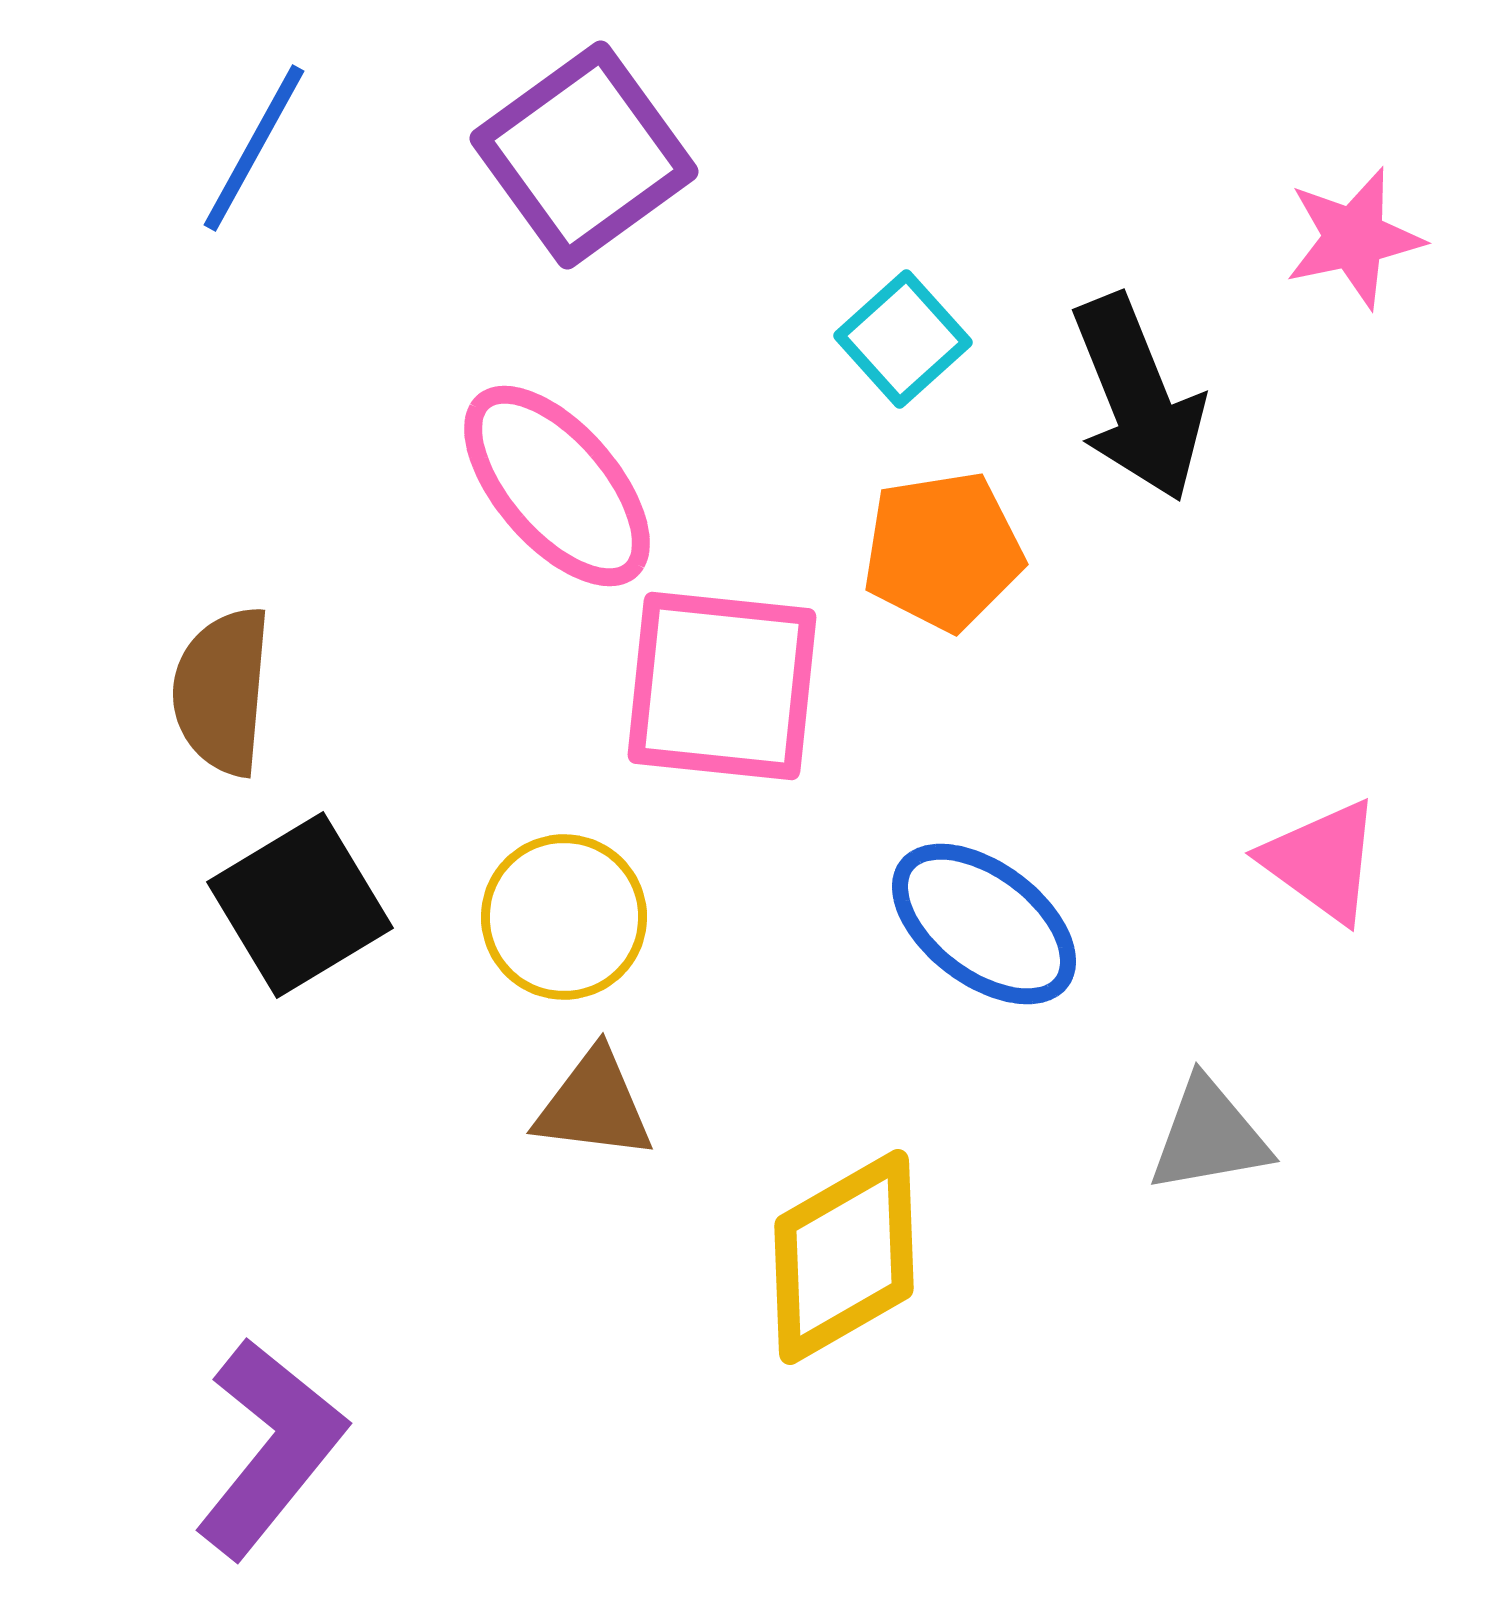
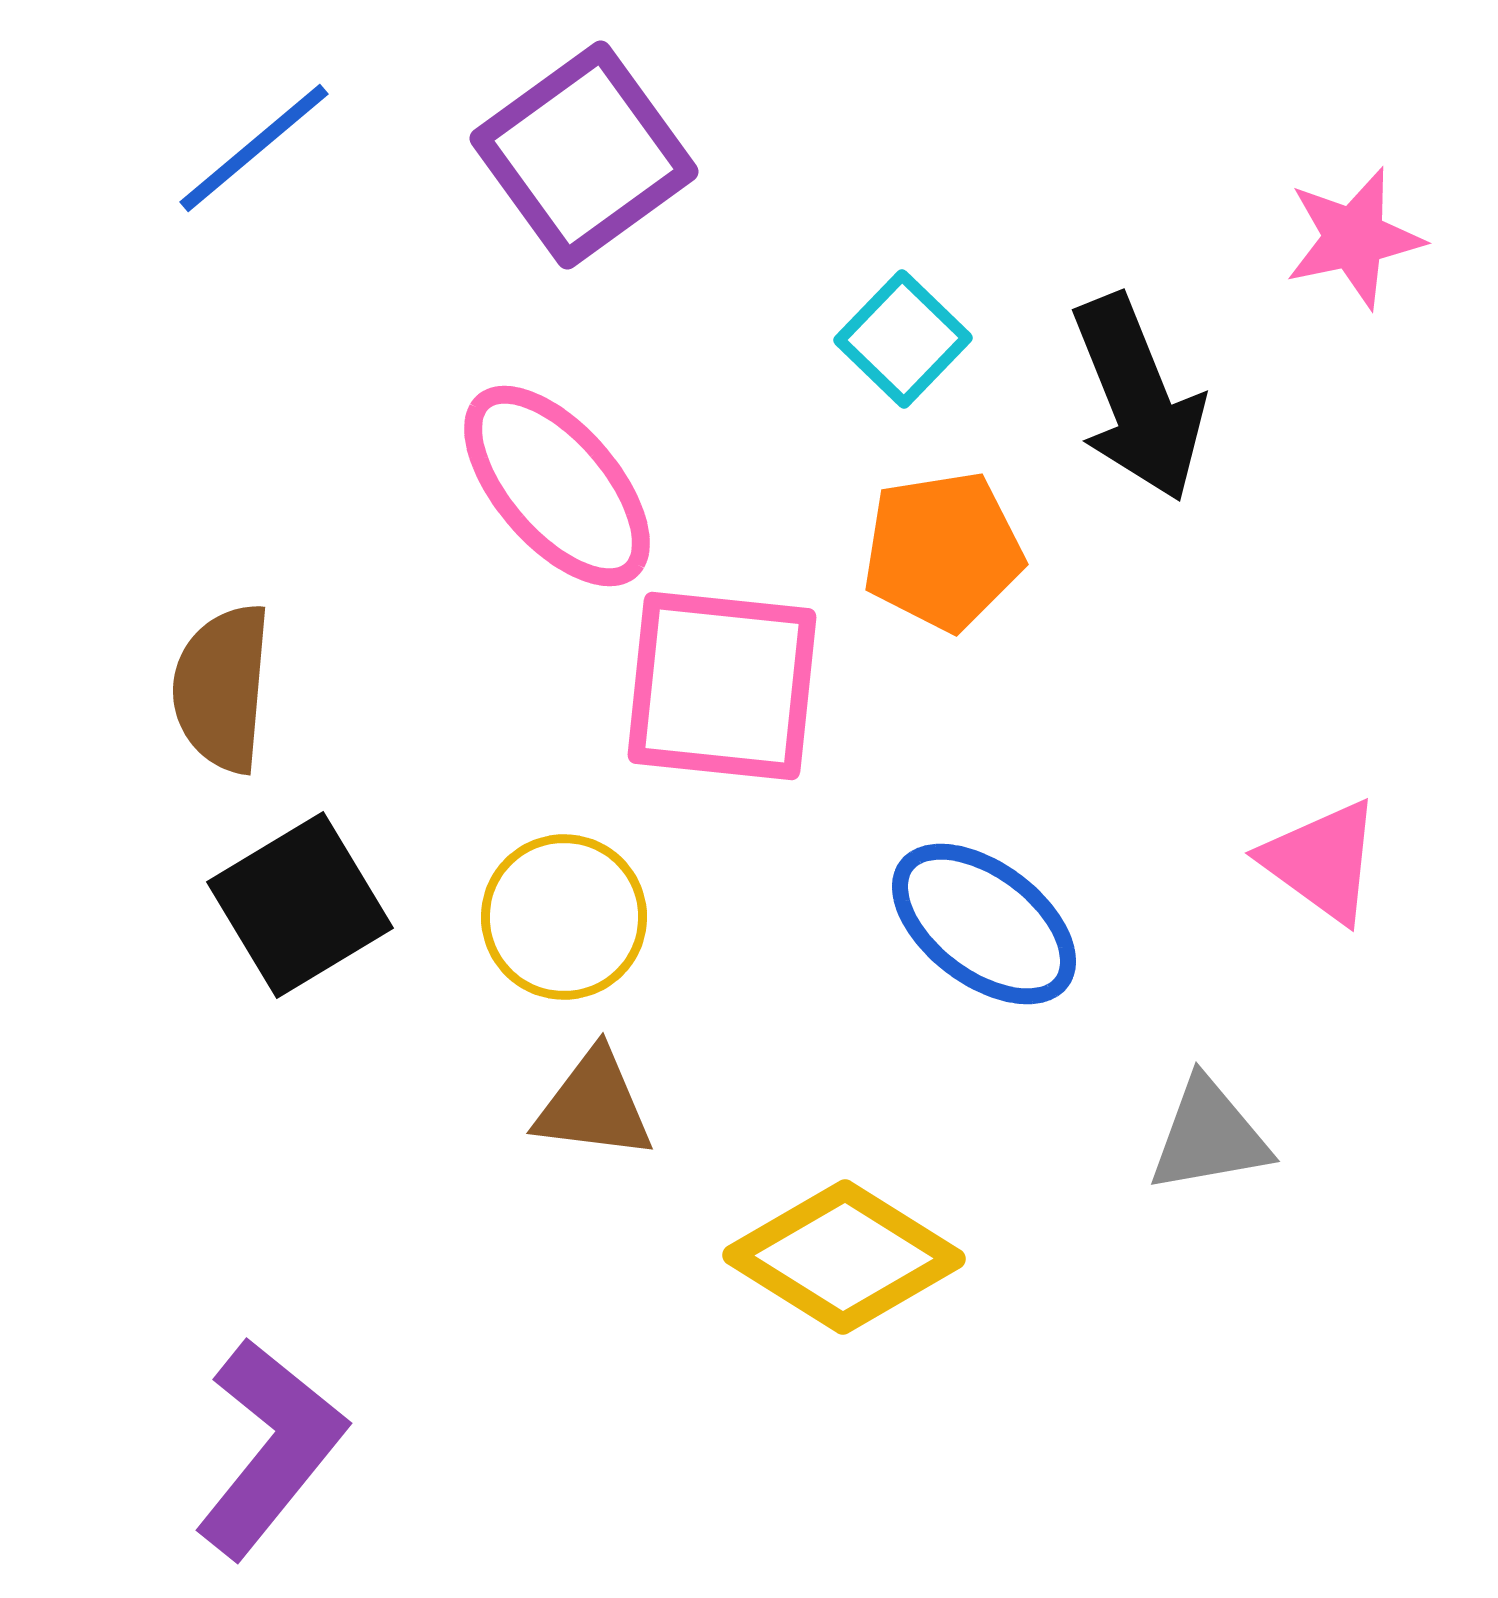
blue line: rotated 21 degrees clockwise
cyan square: rotated 4 degrees counterclockwise
brown semicircle: moved 3 px up
yellow diamond: rotated 62 degrees clockwise
